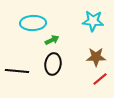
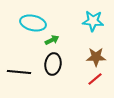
cyan ellipse: rotated 15 degrees clockwise
black line: moved 2 px right, 1 px down
red line: moved 5 px left
